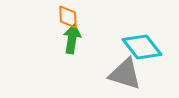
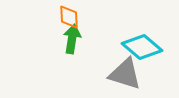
orange diamond: moved 1 px right
cyan diamond: rotated 12 degrees counterclockwise
